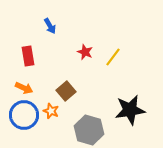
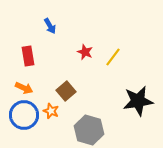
black star: moved 8 px right, 9 px up
